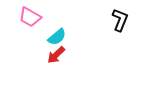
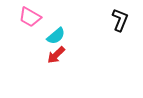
cyan semicircle: moved 1 px left, 1 px up
